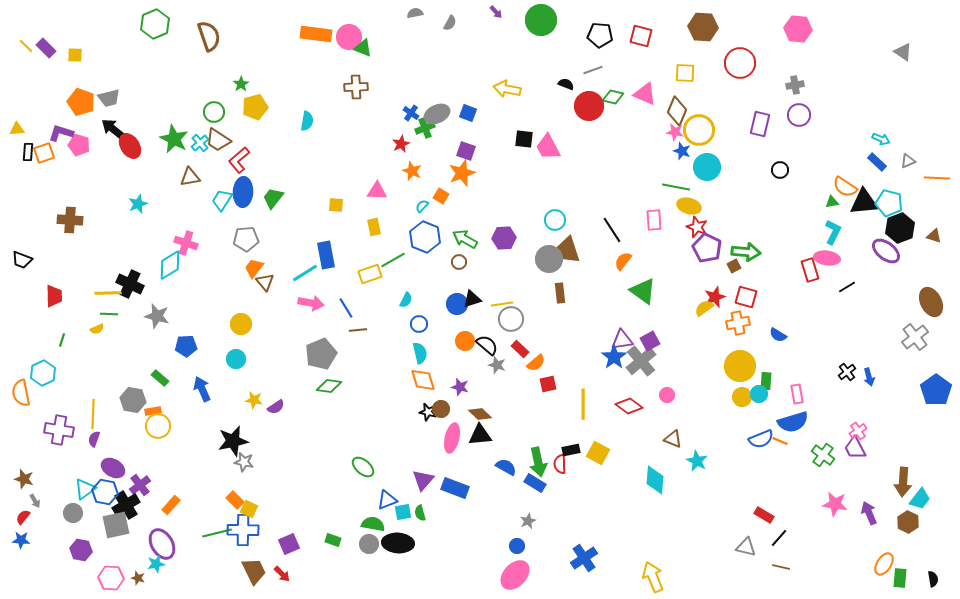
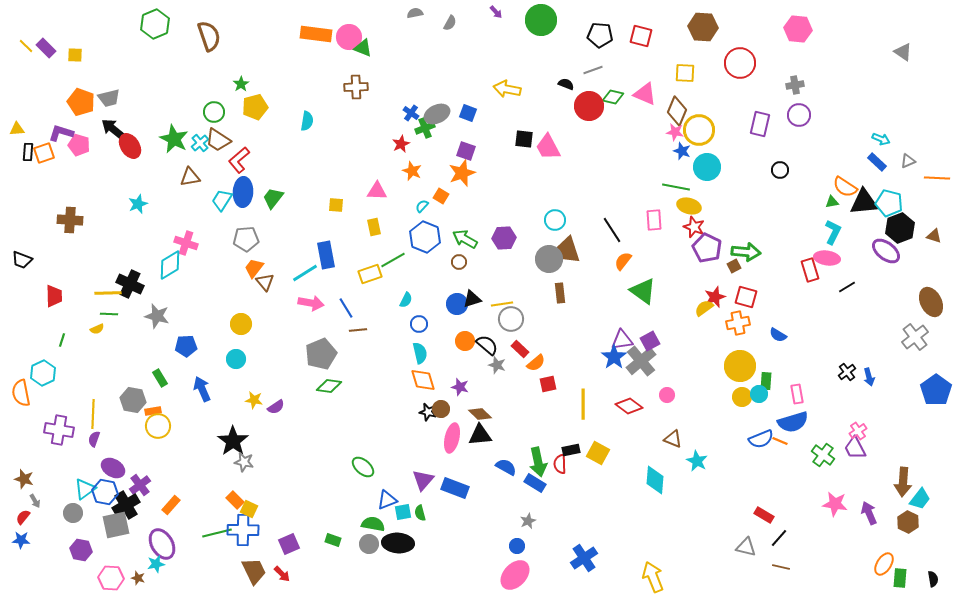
red star at (697, 227): moved 3 px left
green rectangle at (160, 378): rotated 18 degrees clockwise
black star at (233, 441): rotated 24 degrees counterclockwise
